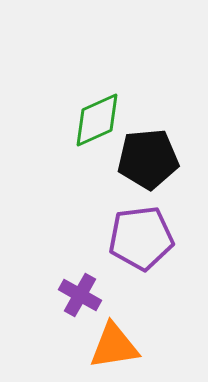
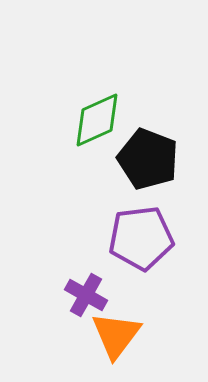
black pentagon: rotated 26 degrees clockwise
purple cross: moved 6 px right
orange triangle: moved 2 px right, 11 px up; rotated 44 degrees counterclockwise
